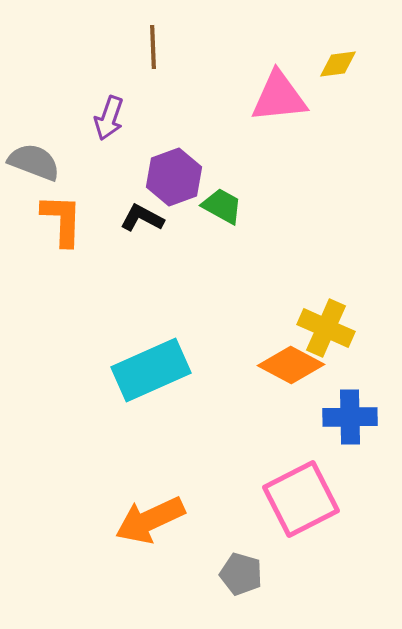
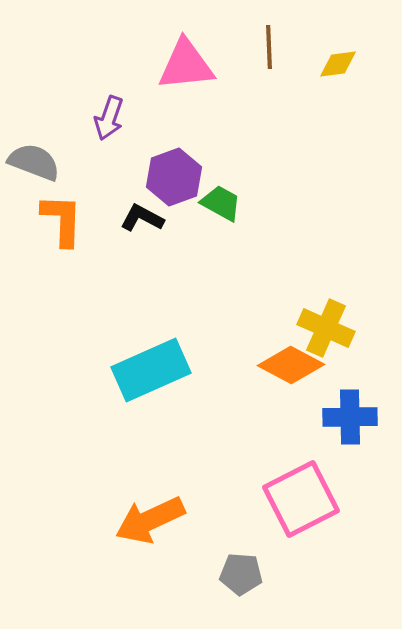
brown line: moved 116 px right
pink triangle: moved 93 px left, 32 px up
green trapezoid: moved 1 px left, 3 px up
gray pentagon: rotated 12 degrees counterclockwise
